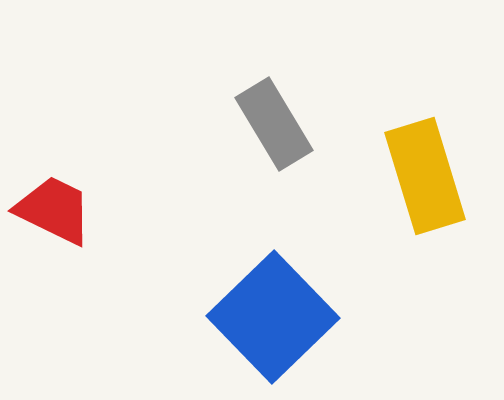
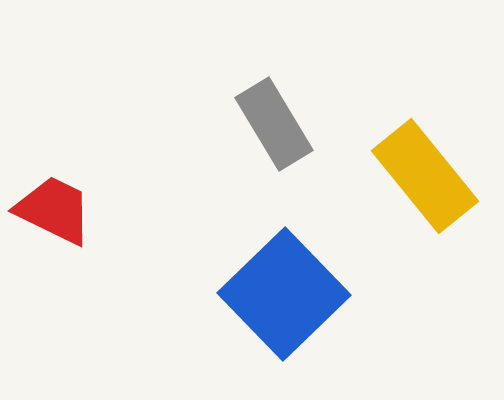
yellow rectangle: rotated 22 degrees counterclockwise
blue square: moved 11 px right, 23 px up
